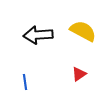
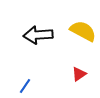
blue line: moved 4 px down; rotated 42 degrees clockwise
